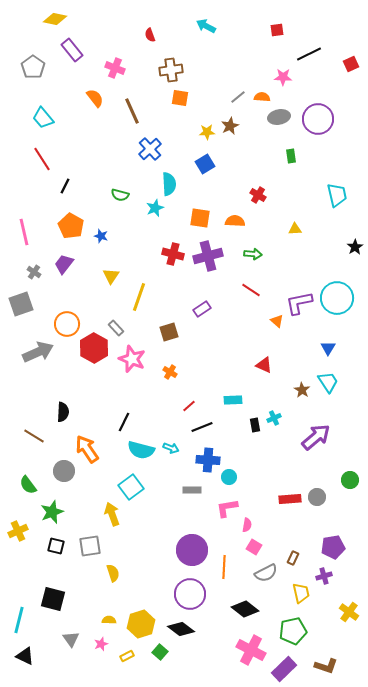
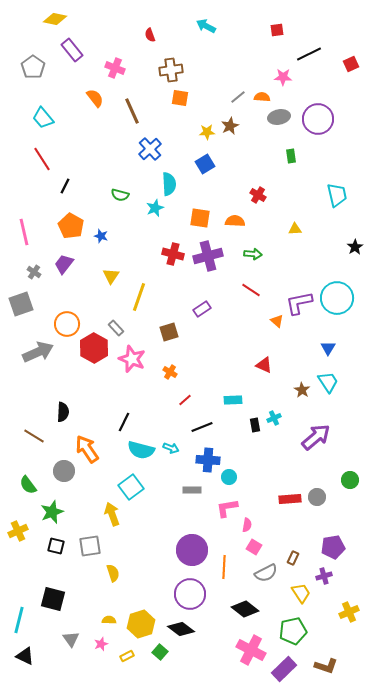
red line at (189, 406): moved 4 px left, 6 px up
yellow trapezoid at (301, 593): rotated 20 degrees counterclockwise
yellow cross at (349, 612): rotated 30 degrees clockwise
